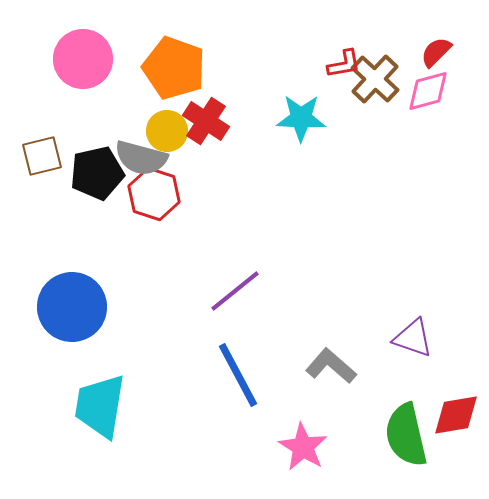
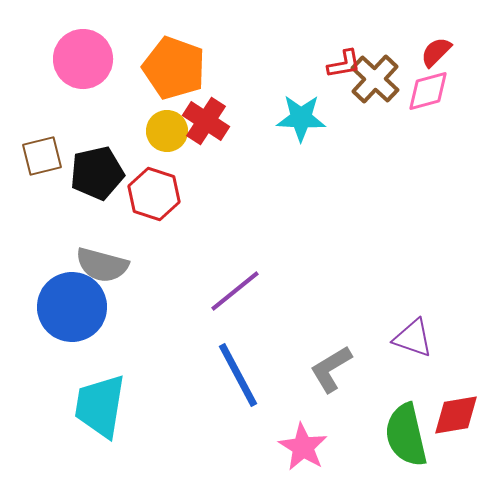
gray semicircle: moved 39 px left, 107 px down
gray L-shape: moved 3 px down; rotated 72 degrees counterclockwise
